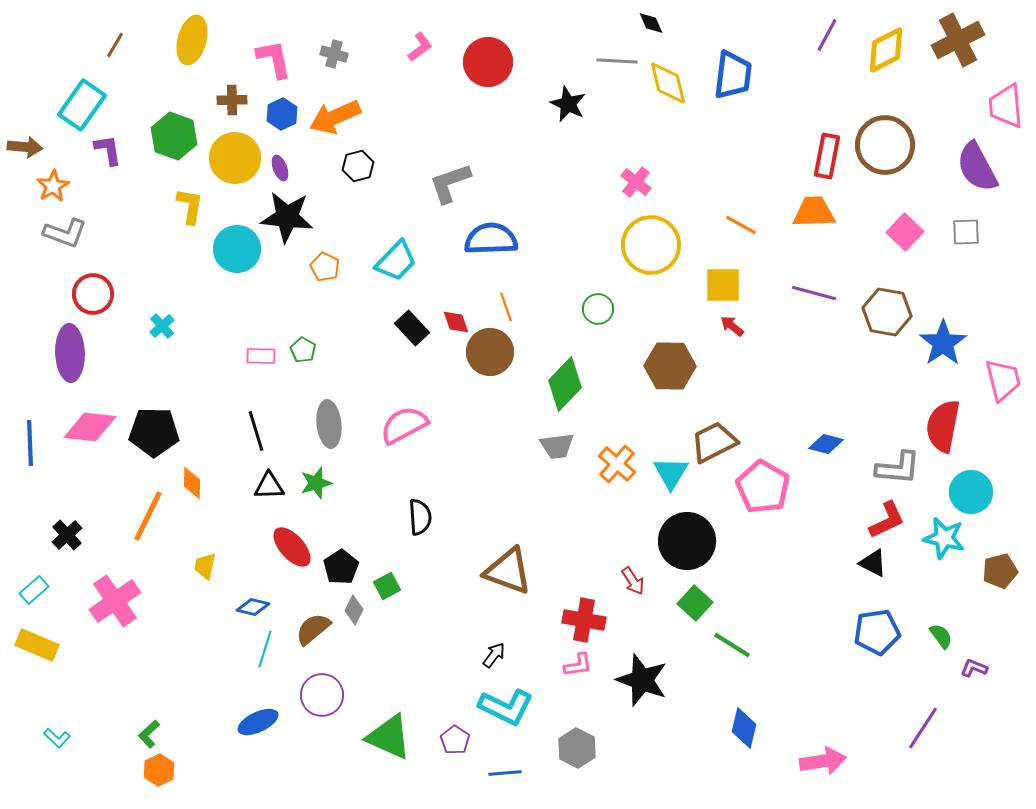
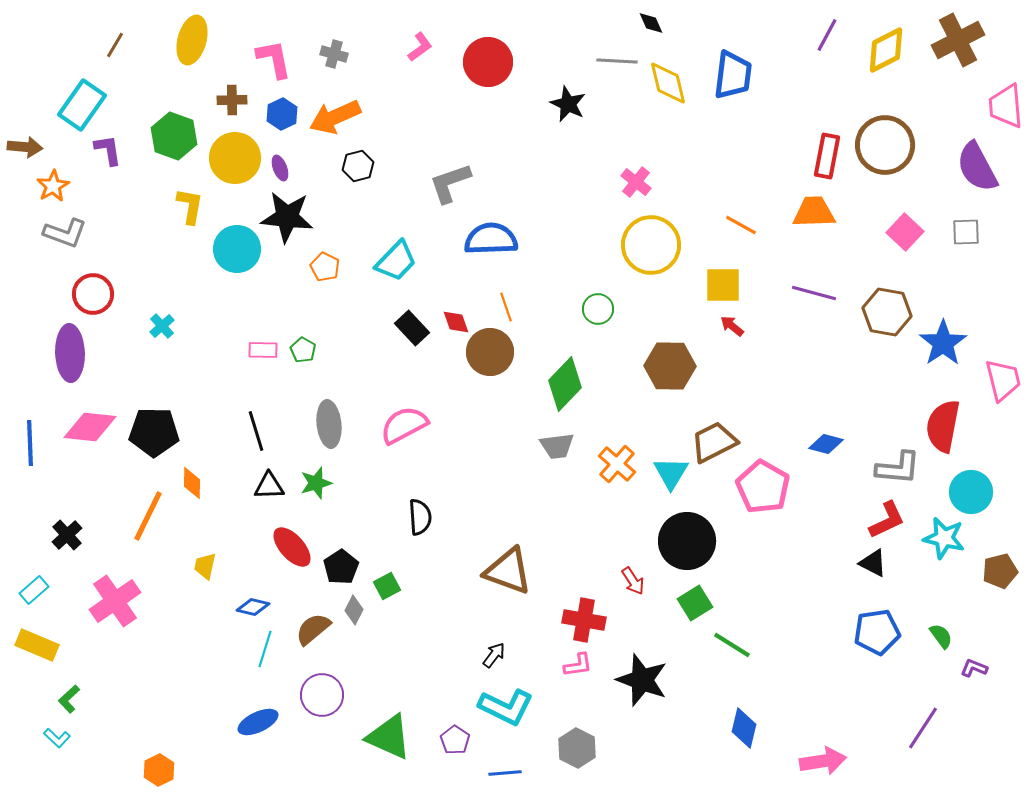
pink rectangle at (261, 356): moved 2 px right, 6 px up
green square at (695, 603): rotated 16 degrees clockwise
green L-shape at (149, 734): moved 80 px left, 35 px up
